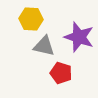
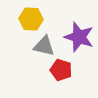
red pentagon: moved 3 px up
